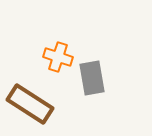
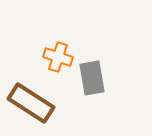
brown rectangle: moved 1 px right, 1 px up
